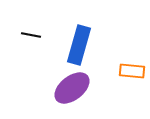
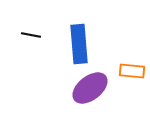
blue rectangle: moved 1 px up; rotated 21 degrees counterclockwise
purple ellipse: moved 18 px right
